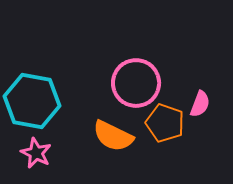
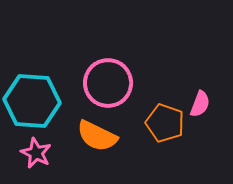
pink circle: moved 28 px left
cyan hexagon: rotated 6 degrees counterclockwise
orange semicircle: moved 16 px left
